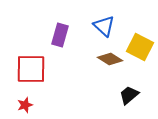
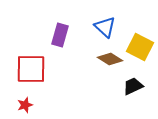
blue triangle: moved 1 px right, 1 px down
black trapezoid: moved 4 px right, 9 px up; rotated 15 degrees clockwise
